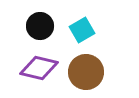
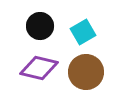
cyan square: moved 1 px right, 2 px down
